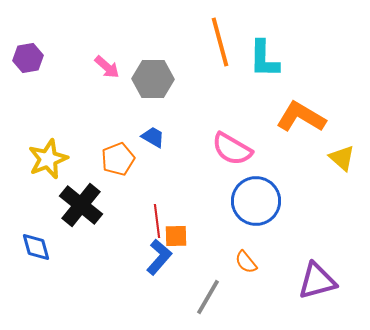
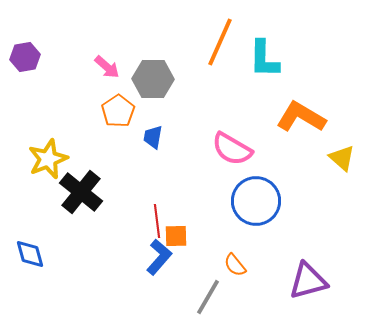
orange line: rotated 39 degrees clockwise
purple hexagon: moved 3 px left, 1 px up
blue trapezoid: rotated 110 degrees counterclockwise
orange pentagon: moved 48 px up; rotated 12 degrees counterclockwise
black cross: moved 13 px up
blue diamond: moved 6 px left, 7 px down
orange semicircle: moved 11 px left, 3 px down
purple triangle: moved 9 px left
